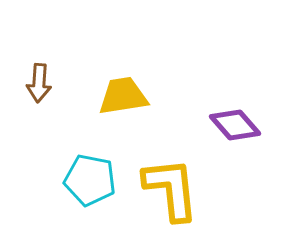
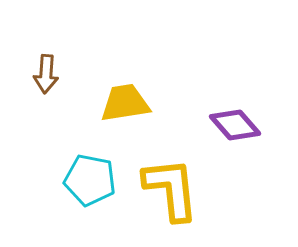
brown arrow: moved 7 px right, 9 px up
yellow trapezoid: moved 2 px right, 7 px down
